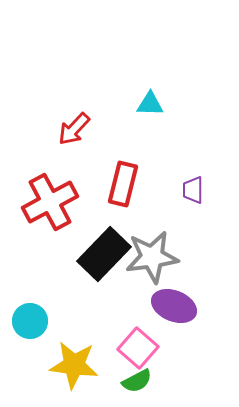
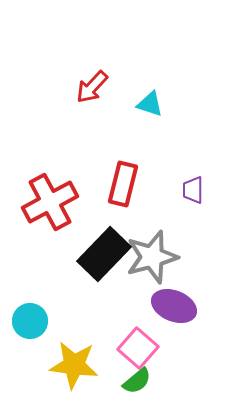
cyan triangle: rotated 16 degrees clockwise
red arrow: moved 18 px right, 42 px up
gray star: rotated 8 degrees counterclockwise
green semicircle: rotated 12 degrees counterclockwise
